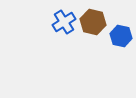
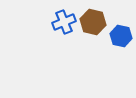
blue cross: rotated 10 degrees clockwise
